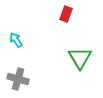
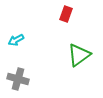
cyan arrow: rotated 84 degrees counterclockwise
green triangle: moved 1 px left, 3 px up; rotated 25 degrees clockwise
